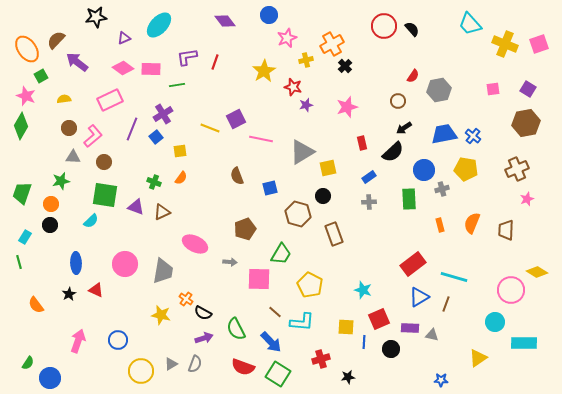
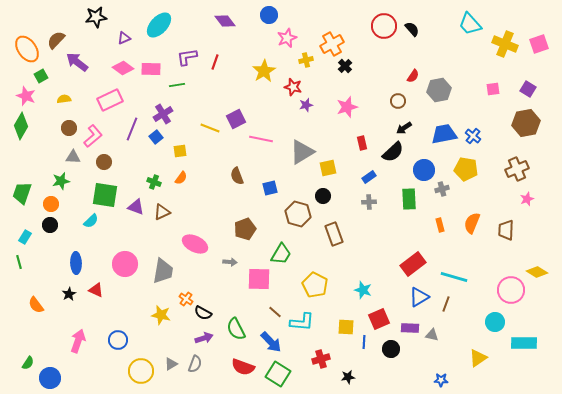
yellow pentagon at (310, 285): moved 5 px right
